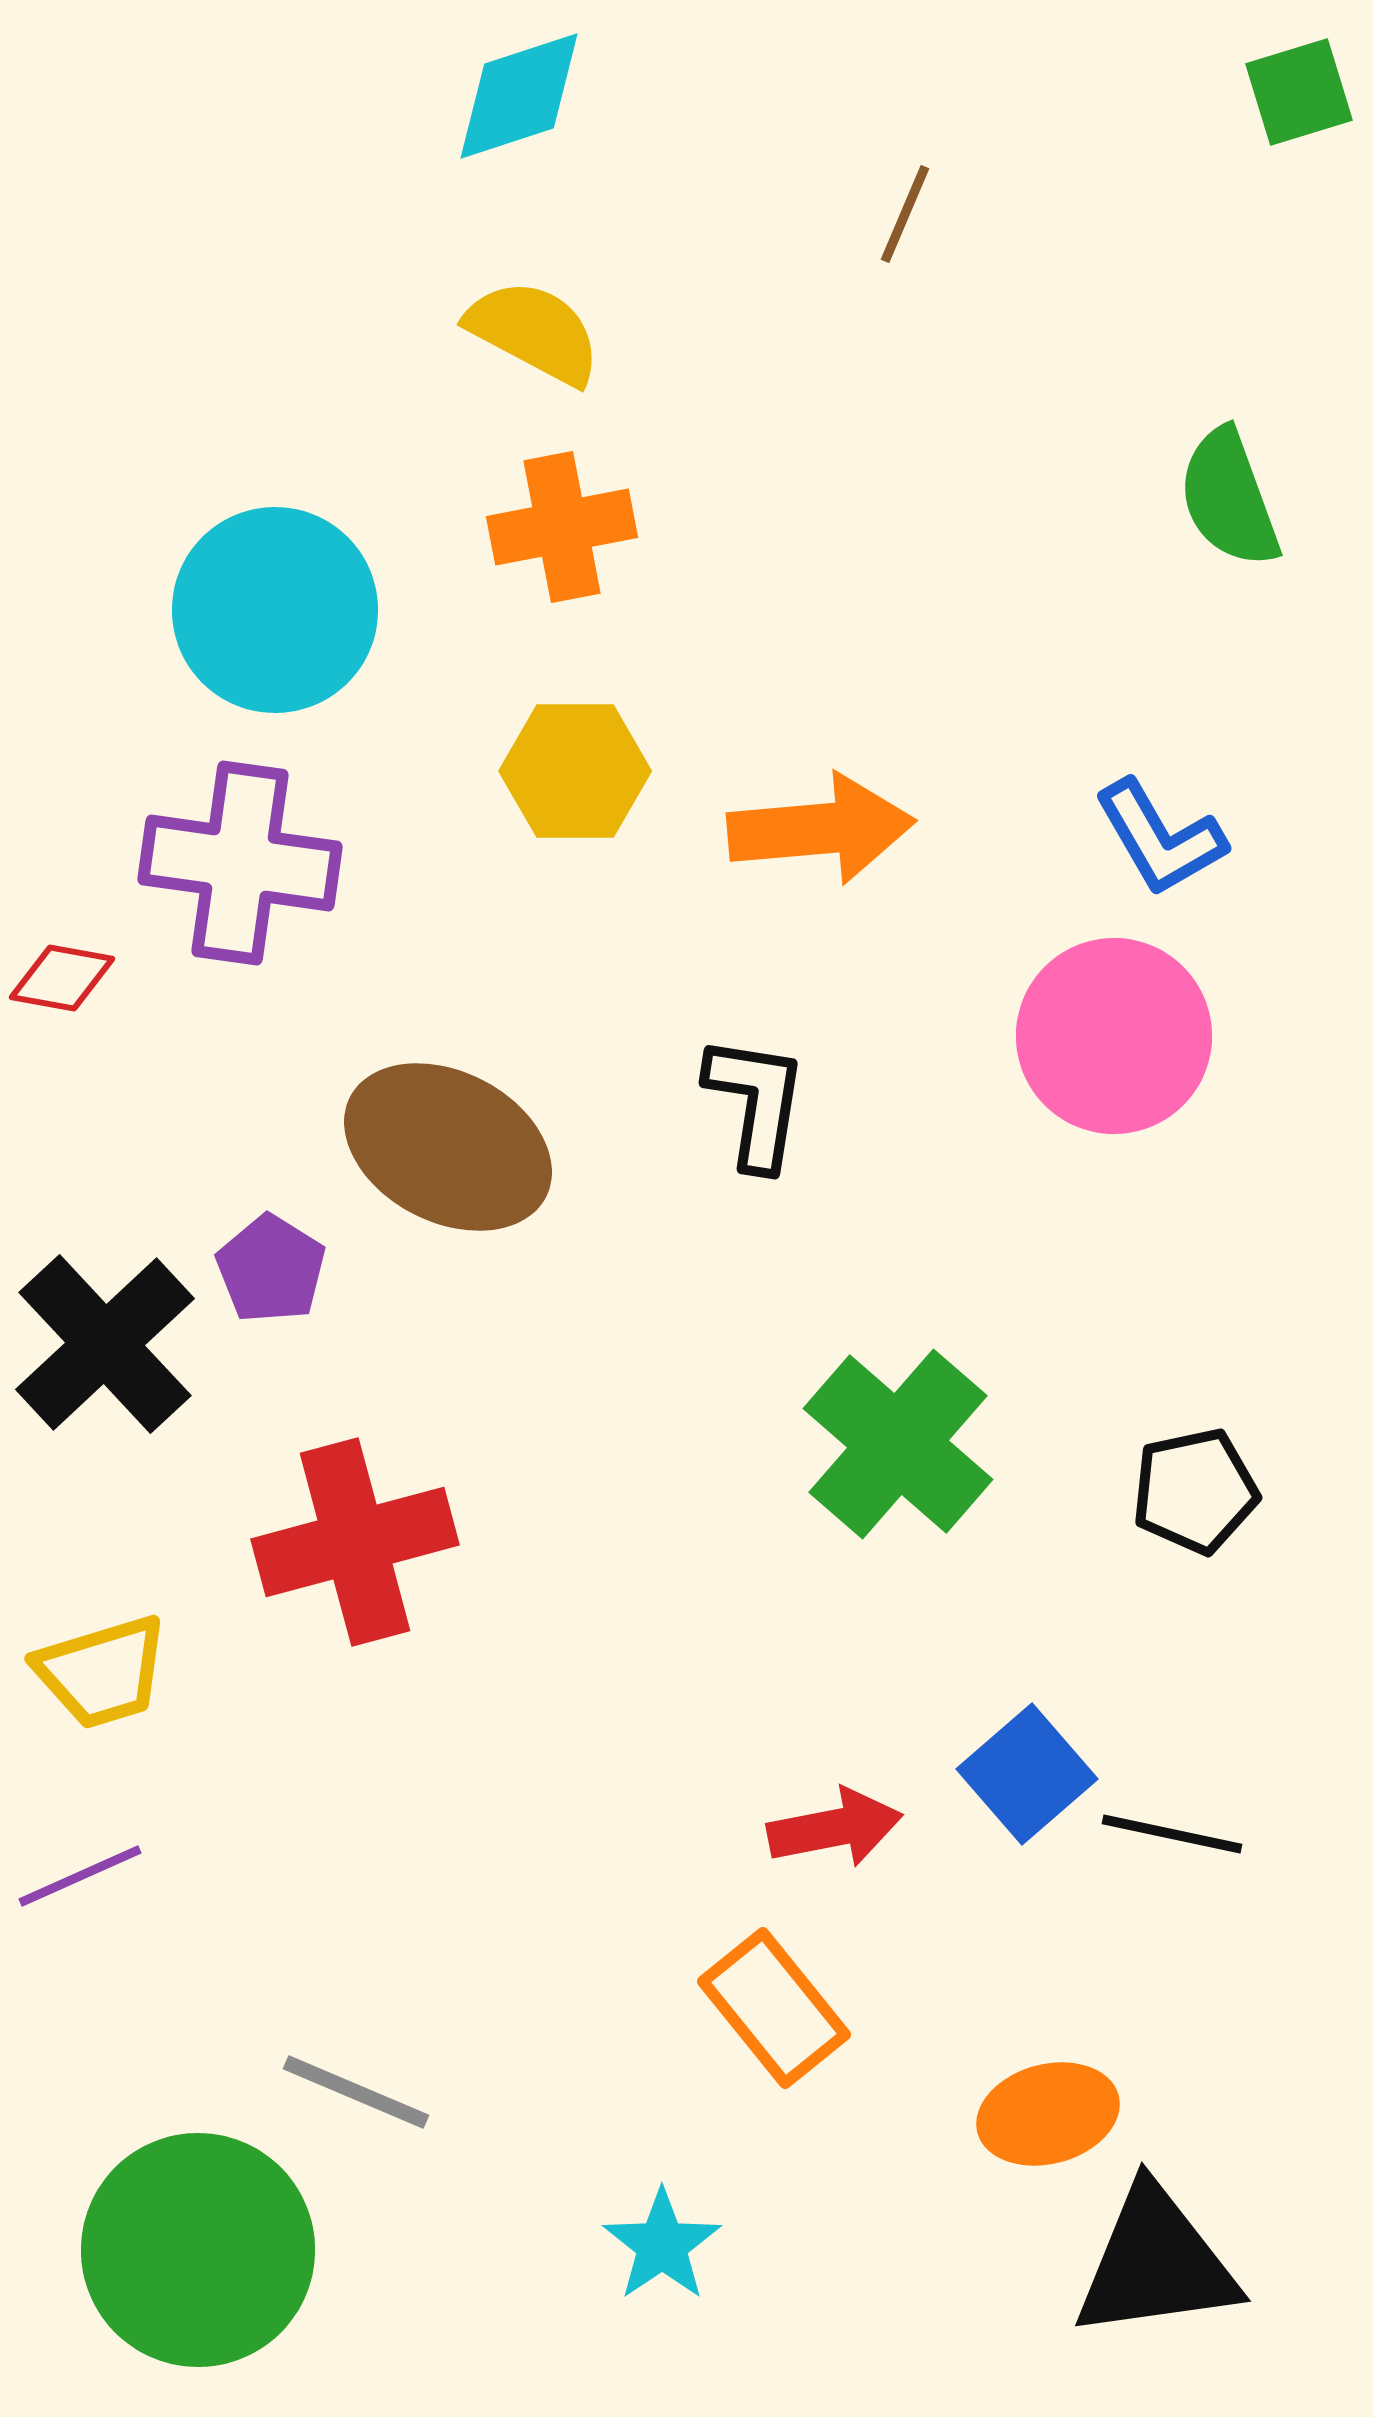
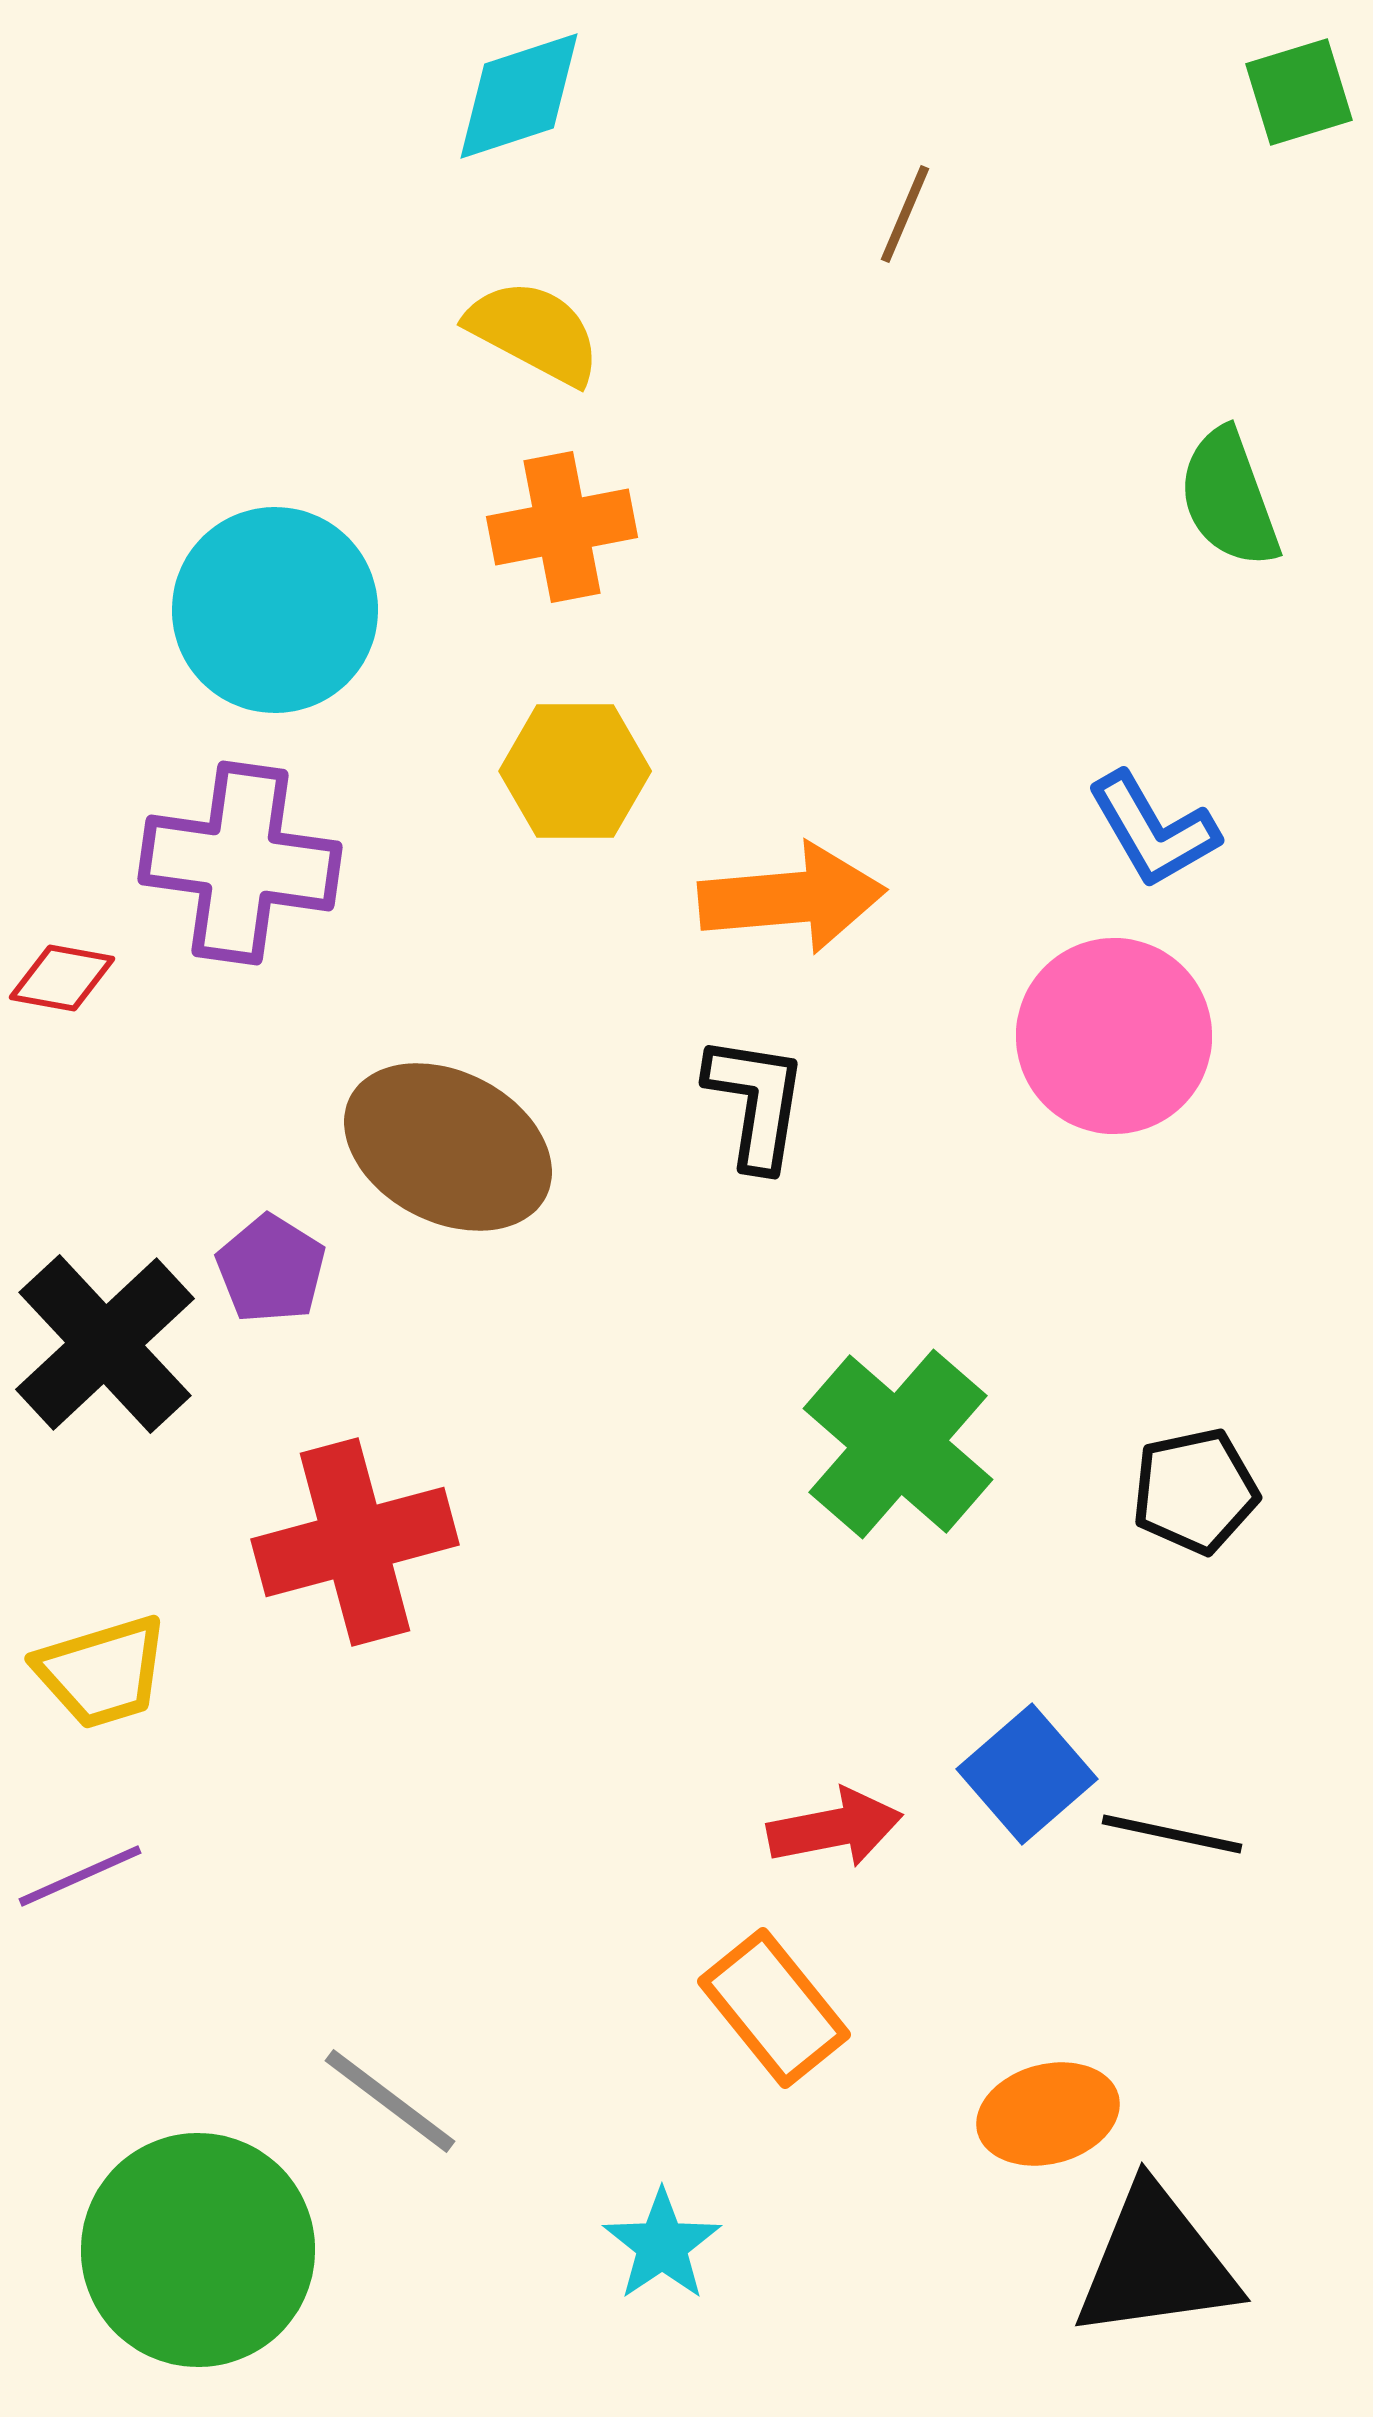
orange arrow: moved 29 px left, 69 px down
blue L-shape: moved 7 px left, 8 px up
gray line: moved 34 px right, 9 px down; rotated 14 degrees clockwise
